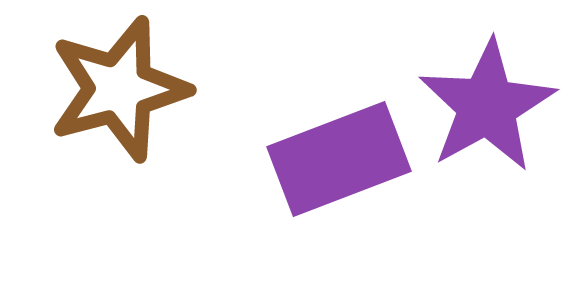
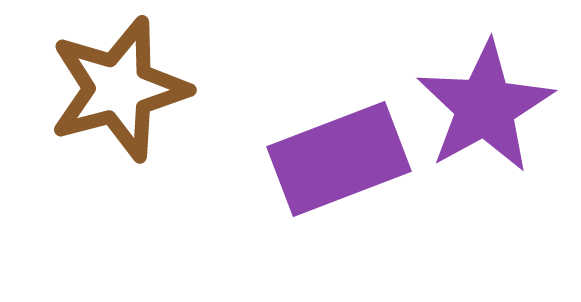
purple star: moved 2 px left, 1 px down
